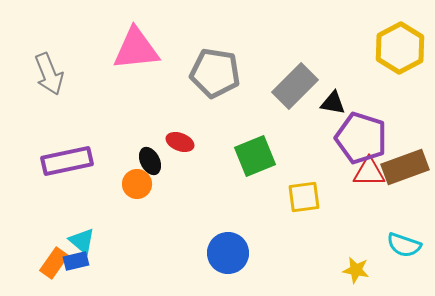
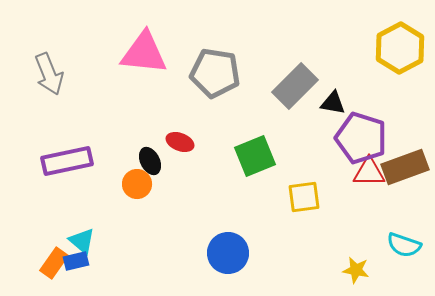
pink triangle: moved 8 px right, 4 px down; rotated 12 degrees clockwise
